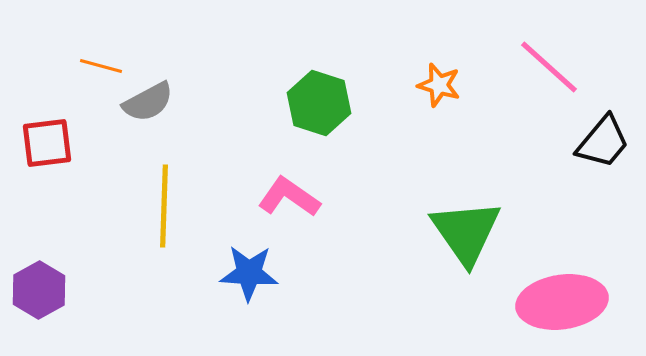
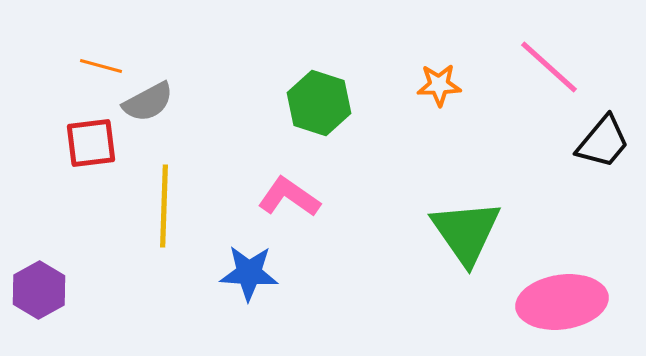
orange star: rotated 18 degrees counterclockwise
red square: moved 44 px right
